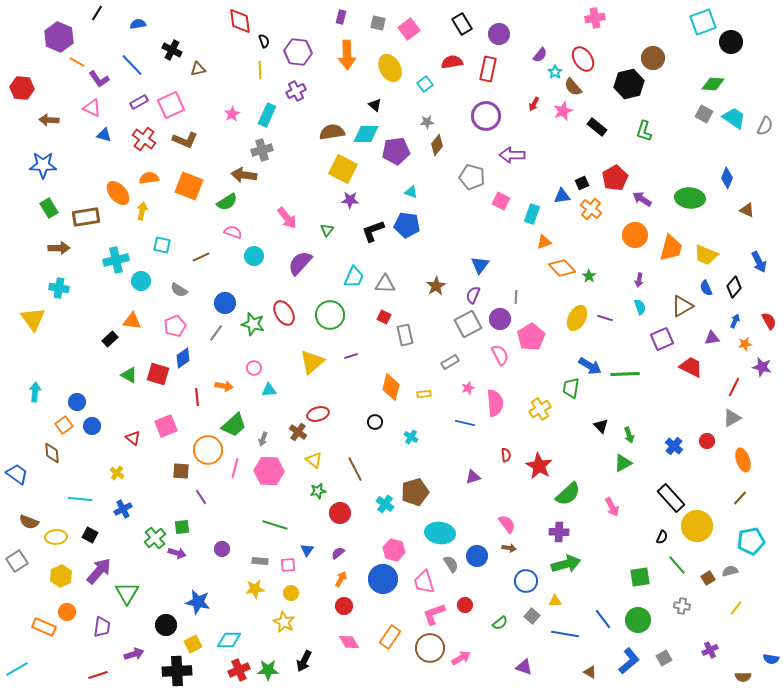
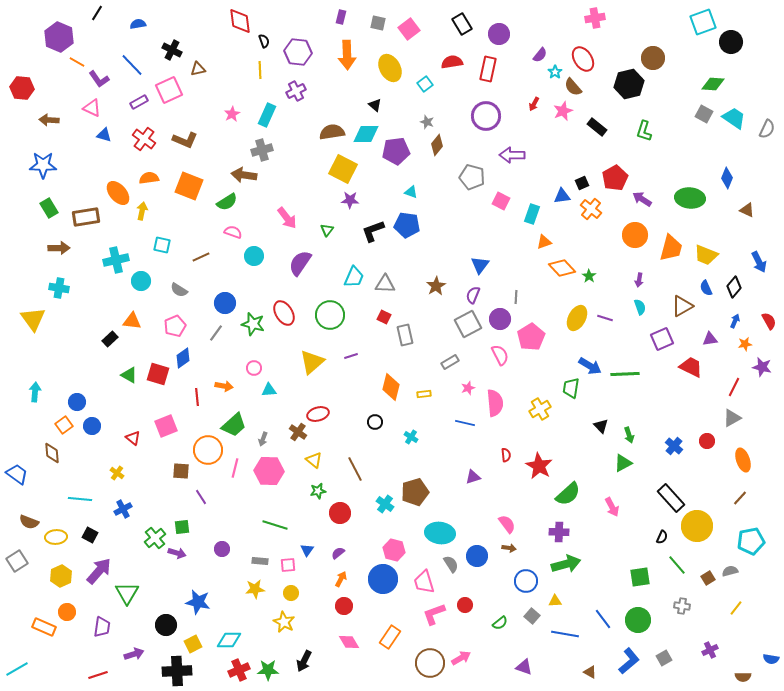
pink square at (171, 105): moved 2 px left, 15 px up
gray star at (427, 122): rotated 24 degrees clockwise
gray semicircle at (765, 126): moved 2 px right, 3 px down
purple semicircle at (300, 263): rotated 8 degrees counterclockwise
purple triangle at (712, 338): moved 2 px left, 1 px down
brown circle at (430, 648): moved 15 px down
